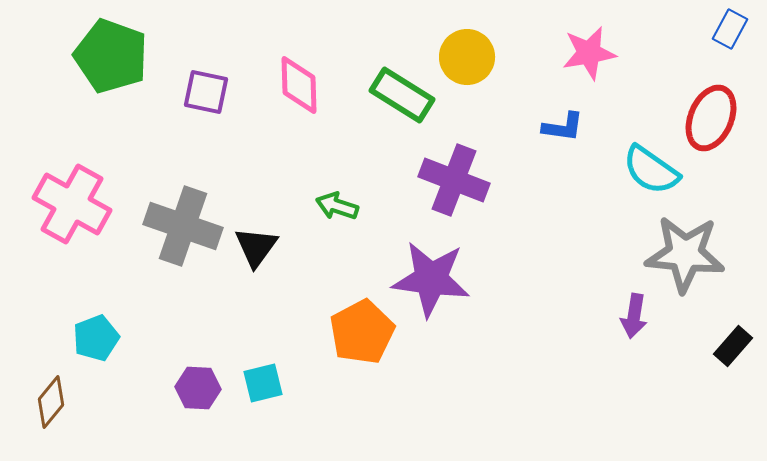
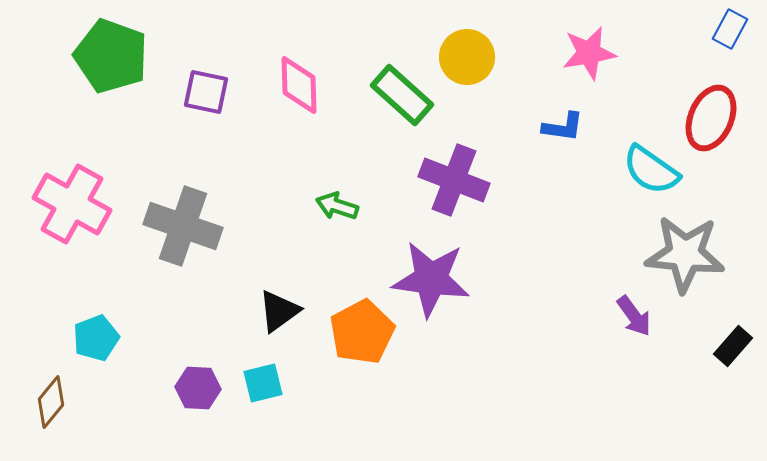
green rectangle: rotated 10 degrees clockwise
black triangle: moved 23 px right, 64 px down; rotated 18 degrees clockwise
purple arrow: rotated 45 degrees counterclockwise
